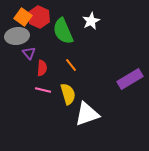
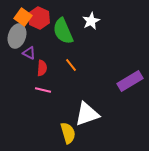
red hexagon: moved 1 px down
gray ellipse: rotated 65 degrees counterclockwise
purple triangle: rotated 24 degrees counterclockwise
purple rectangle: moved 2 px down
yellow semicircle: moved 39 px down
